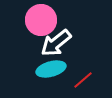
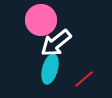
cyan ellipse: moved 1 px left; rotated 60 degrees counterclockwise
red line: moved 1 px right, 1 px up
